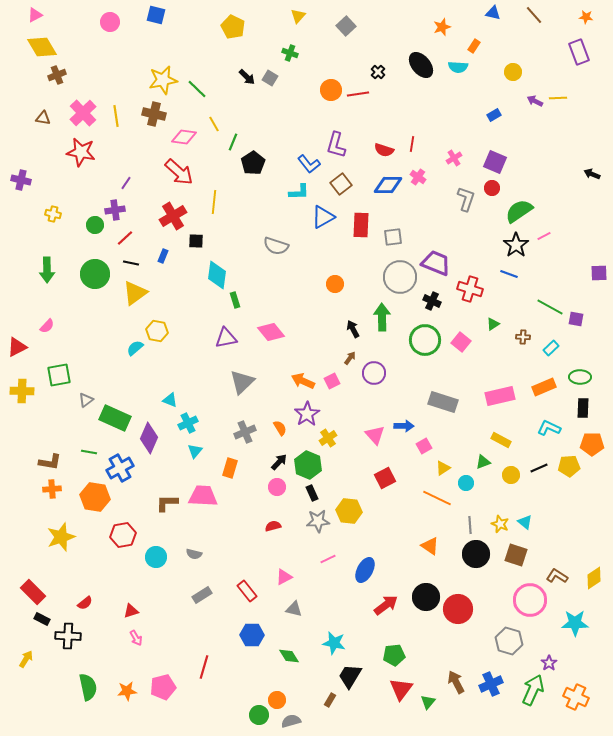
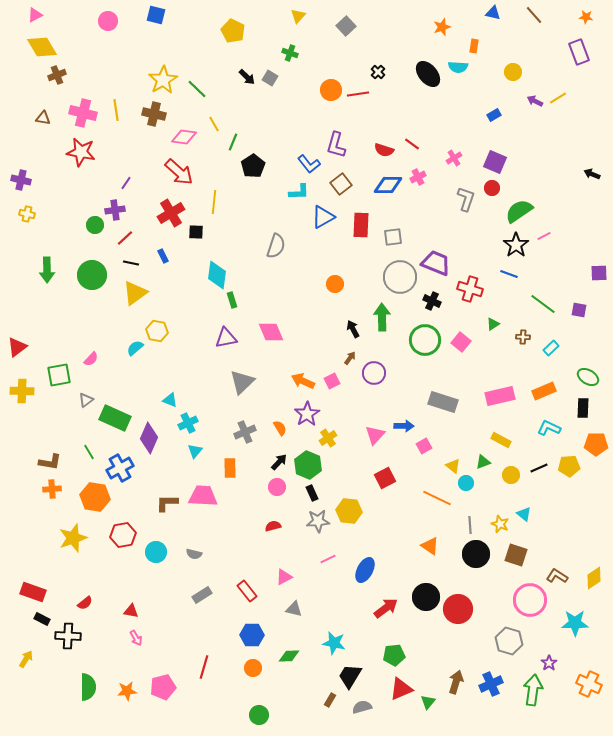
pink circle at (110, 22): moved 2 px left, 1 px up
yellow pentagon at (233, 27): moved 4 px down
orange rectangle at (474, 46): rotated 24 degrees counterclockwise
black ellipse at (421, 65): moved 7 px right, 9 px down
yellow star at (163, 80): rotated 20 degrees counterclockwise
yellow line at (558, 98): rotated 30 degrees counterclockwise
pink cross at (83, 113): rotated 32 degrees counterclockwise
yellow line at (116, 116): moved 6 px up
red line at (412, 144): rotated 63 degrees counterclockwise
black pentagon at (253, 163): moved 3 px down
pink cross at (418, 177): rotated 28 degrees clockwise
yellow cross at (53, 214): moved 26 px left
red cross at (173, 216): moved 2 px left, 3 px up
black square at (196, 241): moved 9 px up
gray semicircle at (276, 246): rotated 90 degrees counterclockwise
blue rectangle at (163, 256): rotated 48 degrees counterclockwise
green circle at (95, 274): moved 3 px left, 1 px down
green rectangle at (235, 300): moved 3 px left
green line at (550, 307): moved 7 px left, 3 px up; rotated 8 degrees clockwise
purple square at (576, 319): moved 3 px right, 9 px up
pink semicircle at (47, 326): moved 44 px right, 33 px down
pink diamond at (271, 332): rotated 16 degrees clockwise
red triangle at (17, 347): rotated 10 degrees counterclockwise
green ellipse at (580, 377): moved 8 px right; rotated 30 degrees clockwise
orange rectangle at (544, 387): moved 4 px down
pink triangle at (375, 435): rotated 25 degrees clockwise
orange pentagon at (592, 444): moved 4 px right
green line at (89, 452): rotated 49 degrees clockwise
orange rectangle at (230, 468): rotated 18 degrees counterclockwise
yellow triangle at (443, 468): moved 10 px right, 2 px up; rotated 49 degrees counterclockwise
cyan triangle at (525, 522): moved 1 px left, 8 px up
yellow star at (61, 537): moved 12 px right, 1 px down
cyan circle at (156, 557): moved 5 px up
red rectangle at (33, 592): rotated 25 degrees counterclockwise
red arrow at (386, 605): moved 3 px down
red triangle at (131, 611): rotated 28 degrees clockwise
green diamond at (289, 656): rotated 60 degrees counterclockwise
brown arrow at (456, 682): rotated 45 degrees clockwise
green semicircle at (88, 687): rotated 12 degrees clockwise
red triangle at (401, 689): rotated 30 degrees clockwise
green arrow at (533, 690): rotated 16 degrees counterclockwise
orange cross at (576, 697): moved 13 px right, 13 px up
orange circle at (277, 700): moved 24 px left, 32 px up
gray semicircle at (291, 721): moved 71 px right, 14 px up
